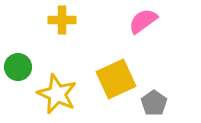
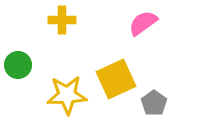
pink semicircle: moved 2 px down
green circle: moved 2 px up
yellow star: moved 10 px right, 1 px down; rotated 27 degrees counterclockwise
